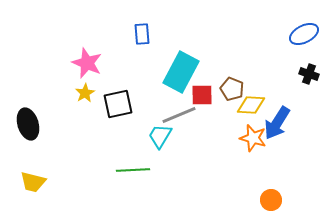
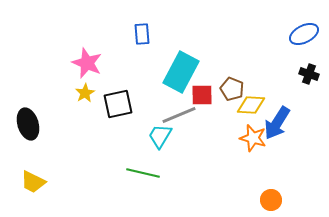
green line: moved 10 px right, 3 px down; rotated 16 degrees clockwise
yellow trapezoid: rotated 12 degrees clockwise
